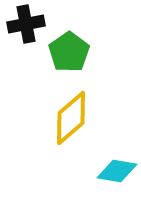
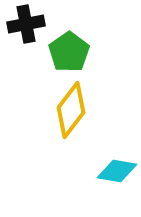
yellow diamond: moved 8 px up; rotated 12 degrees counterclockwise
